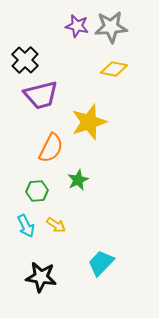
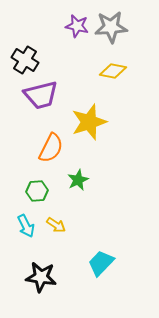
black cross: rotated 12 degrees counterclockwise
yellow diamond: moved 1 px left, 2 px down
